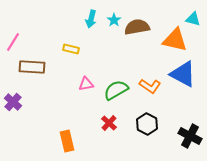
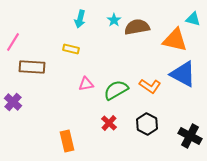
cyan arrow: moved 11 px left
